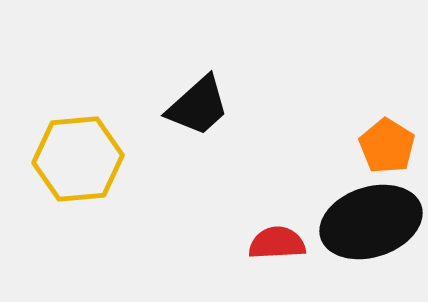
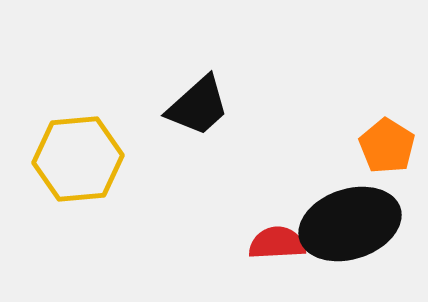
black ellipse: moved 21 px left, 2 px down
